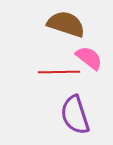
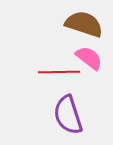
brown semicircle: moved 18 px right
purple semicircle: moved 7 px left
